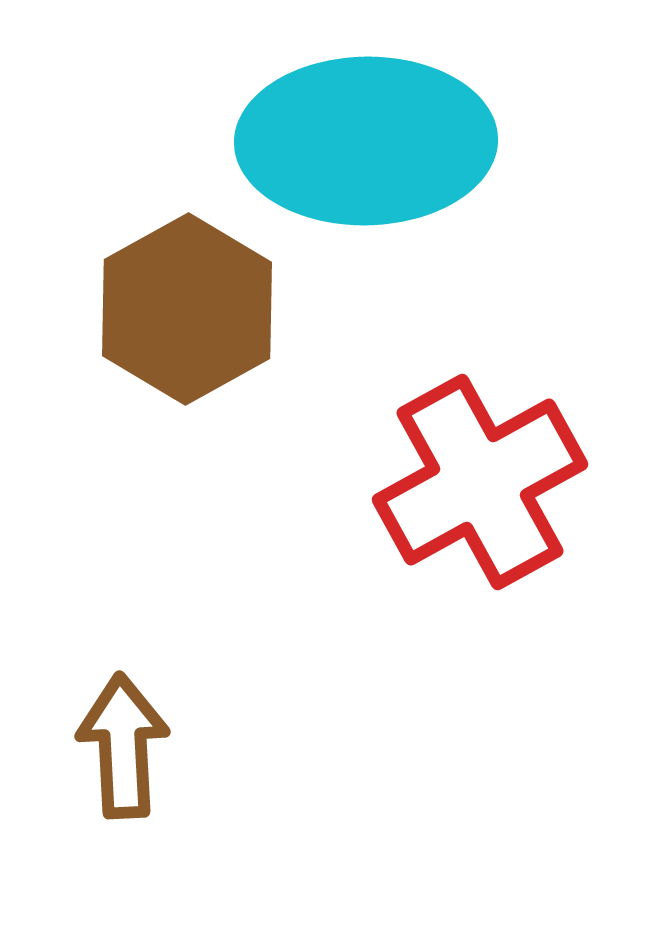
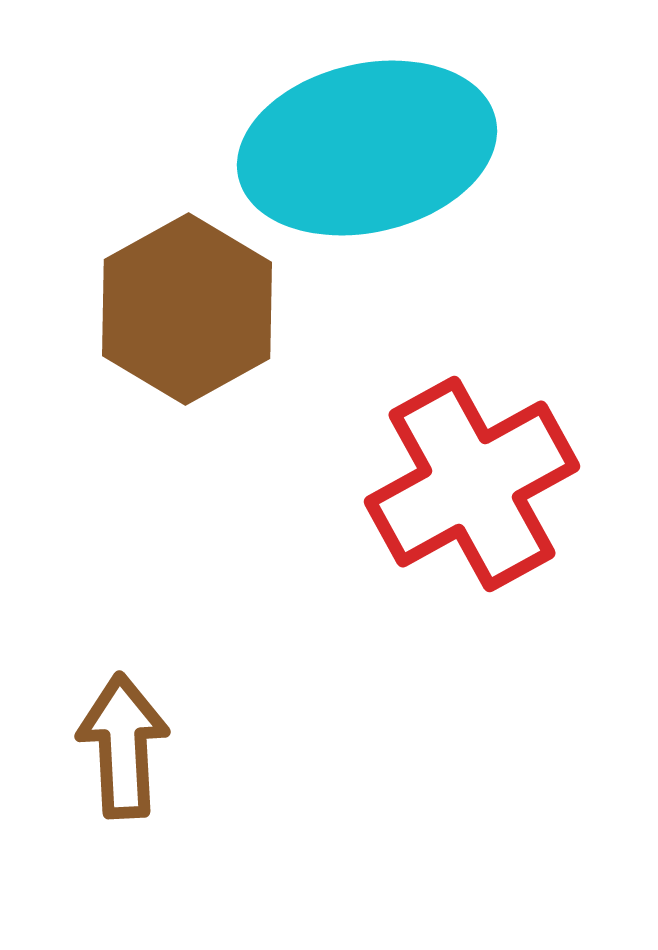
cyan ellipse: moved 1 px right, 7 px down; rotated 12 degrees counterclockwise
red cross: moved 8 px left, 2 px down
